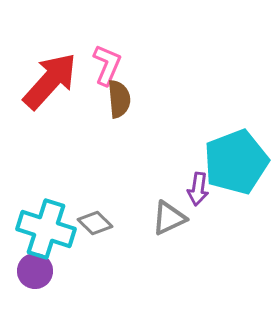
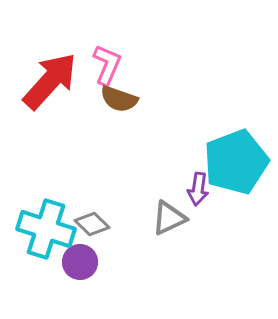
brown semicircle: rotated 114 degrees clockwise
gray diamond: moved 3 px left, 1 px down
purple circle: moved 45 px right, 9 px up
